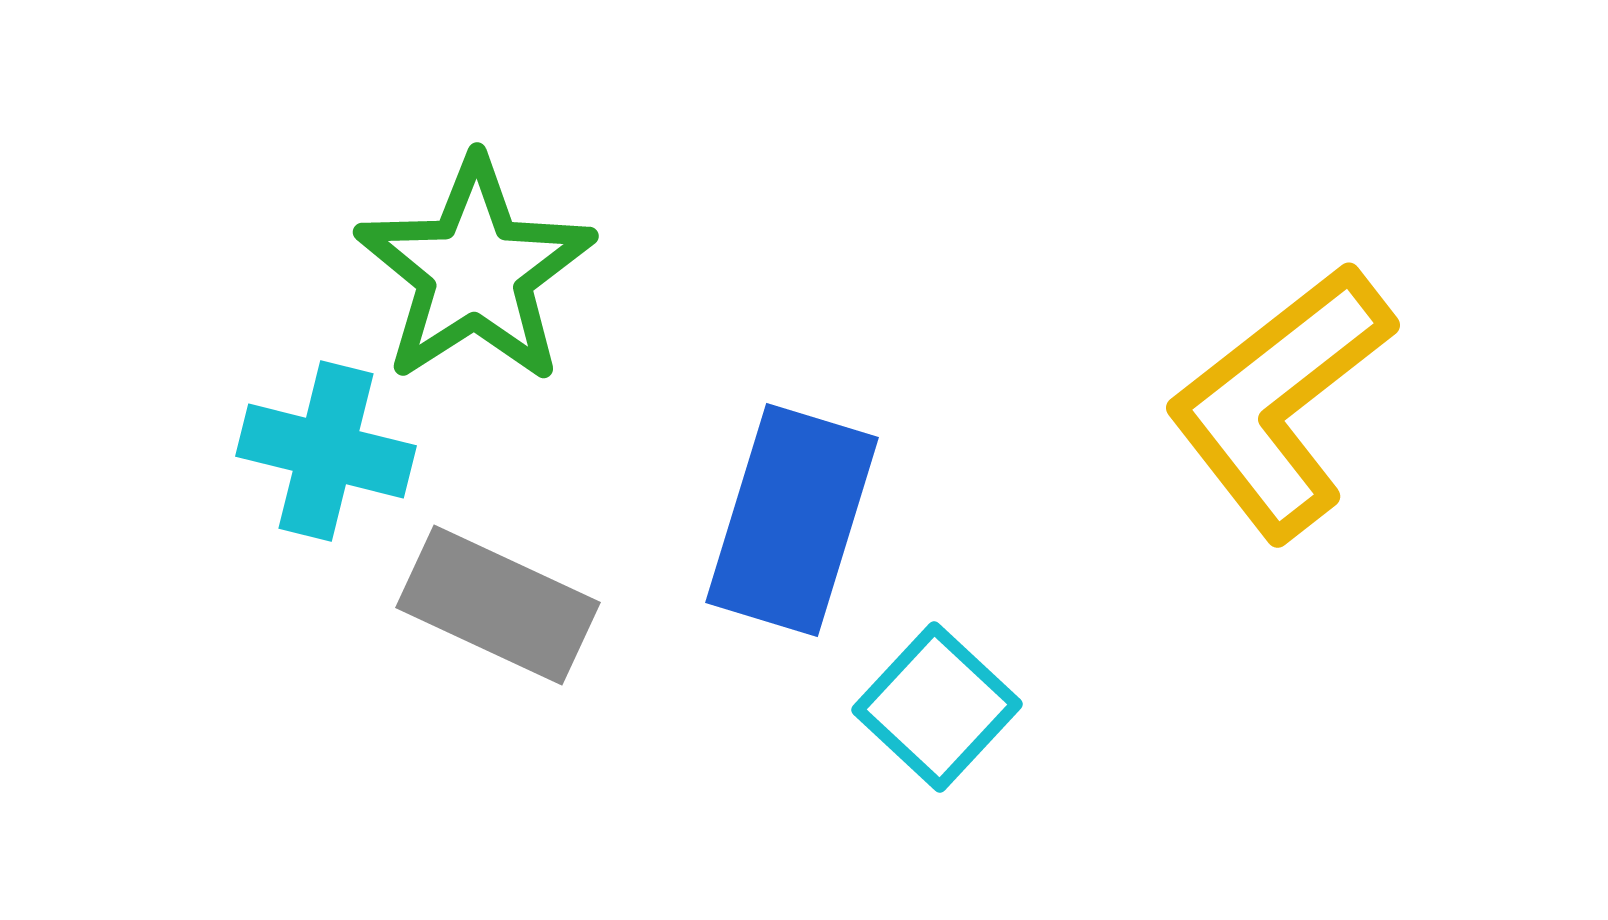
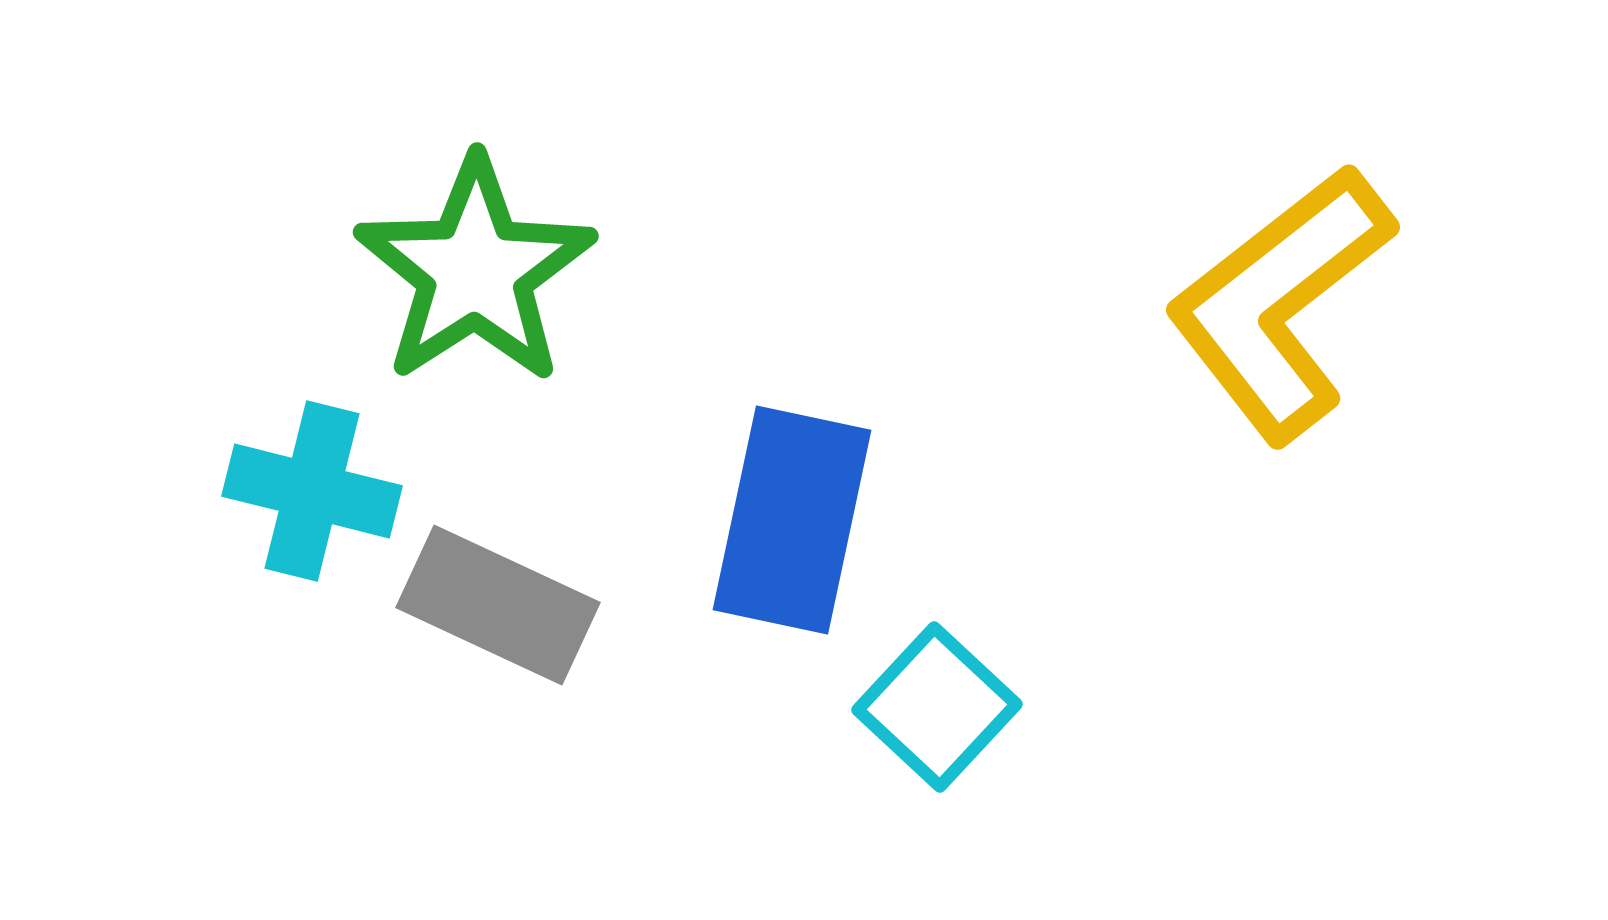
yellow L-shape: moved 98 px up
cyan cross: moved 14 px left, 40 px down
blue rectangle: rotated 5 degrees counterclockwise
